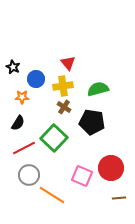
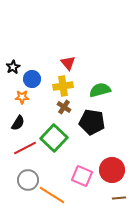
black star: rotated 16 degrees clockwise
blue circle: moved 4 px left
green semicircle: moved 2 px right, 1 px down
red line: moved 1 px right
red circle: moved 1 px right, 2 px down
gray circle: moved 1 px left, 5 px down
